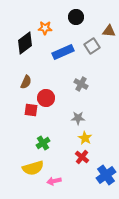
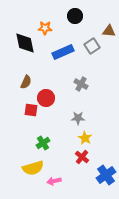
black circle: moved 1 px left, 1 px up
black diamond: rotated 65 degrees counterclockwise
